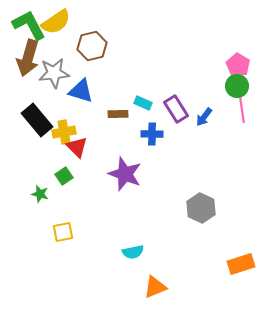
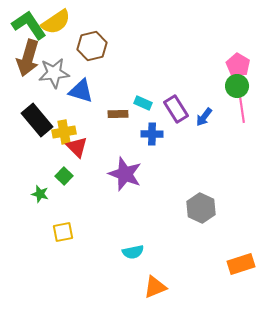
green L-shape: rotated 6 degrees counterclockwise
green square: rotated 12 degrees counterclockwise
